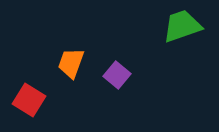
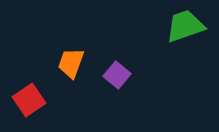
green trapezoid: moved 3 px right
red square: rotated 24 degrees clockwise
